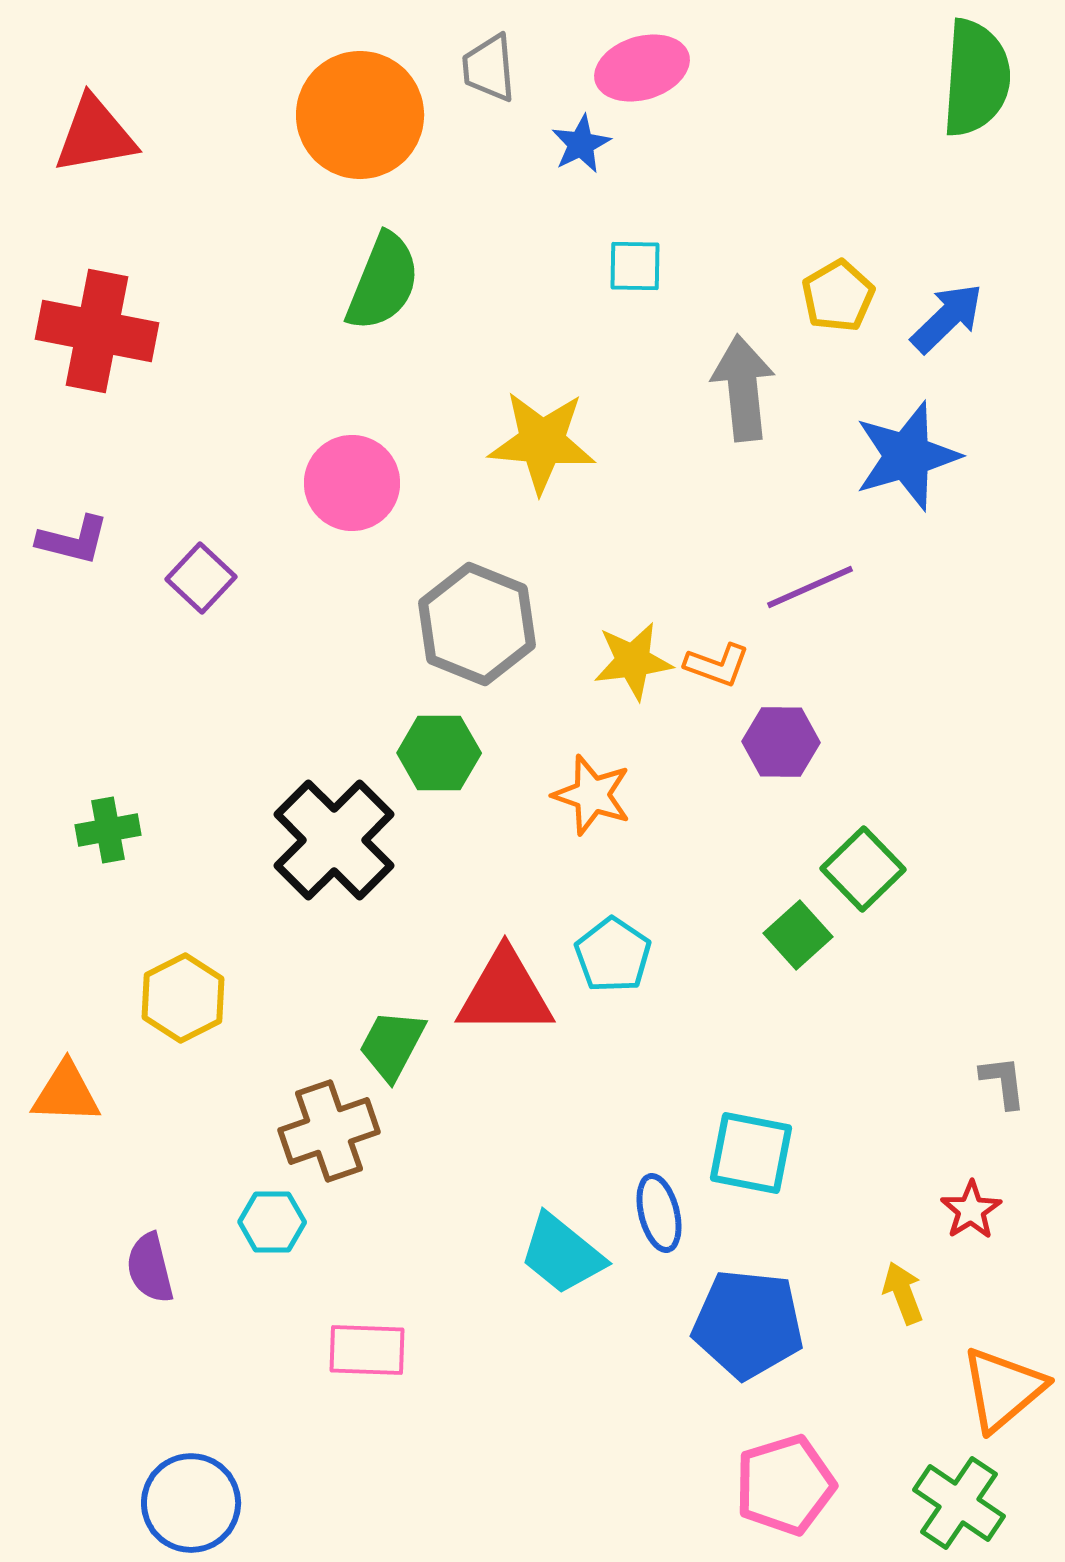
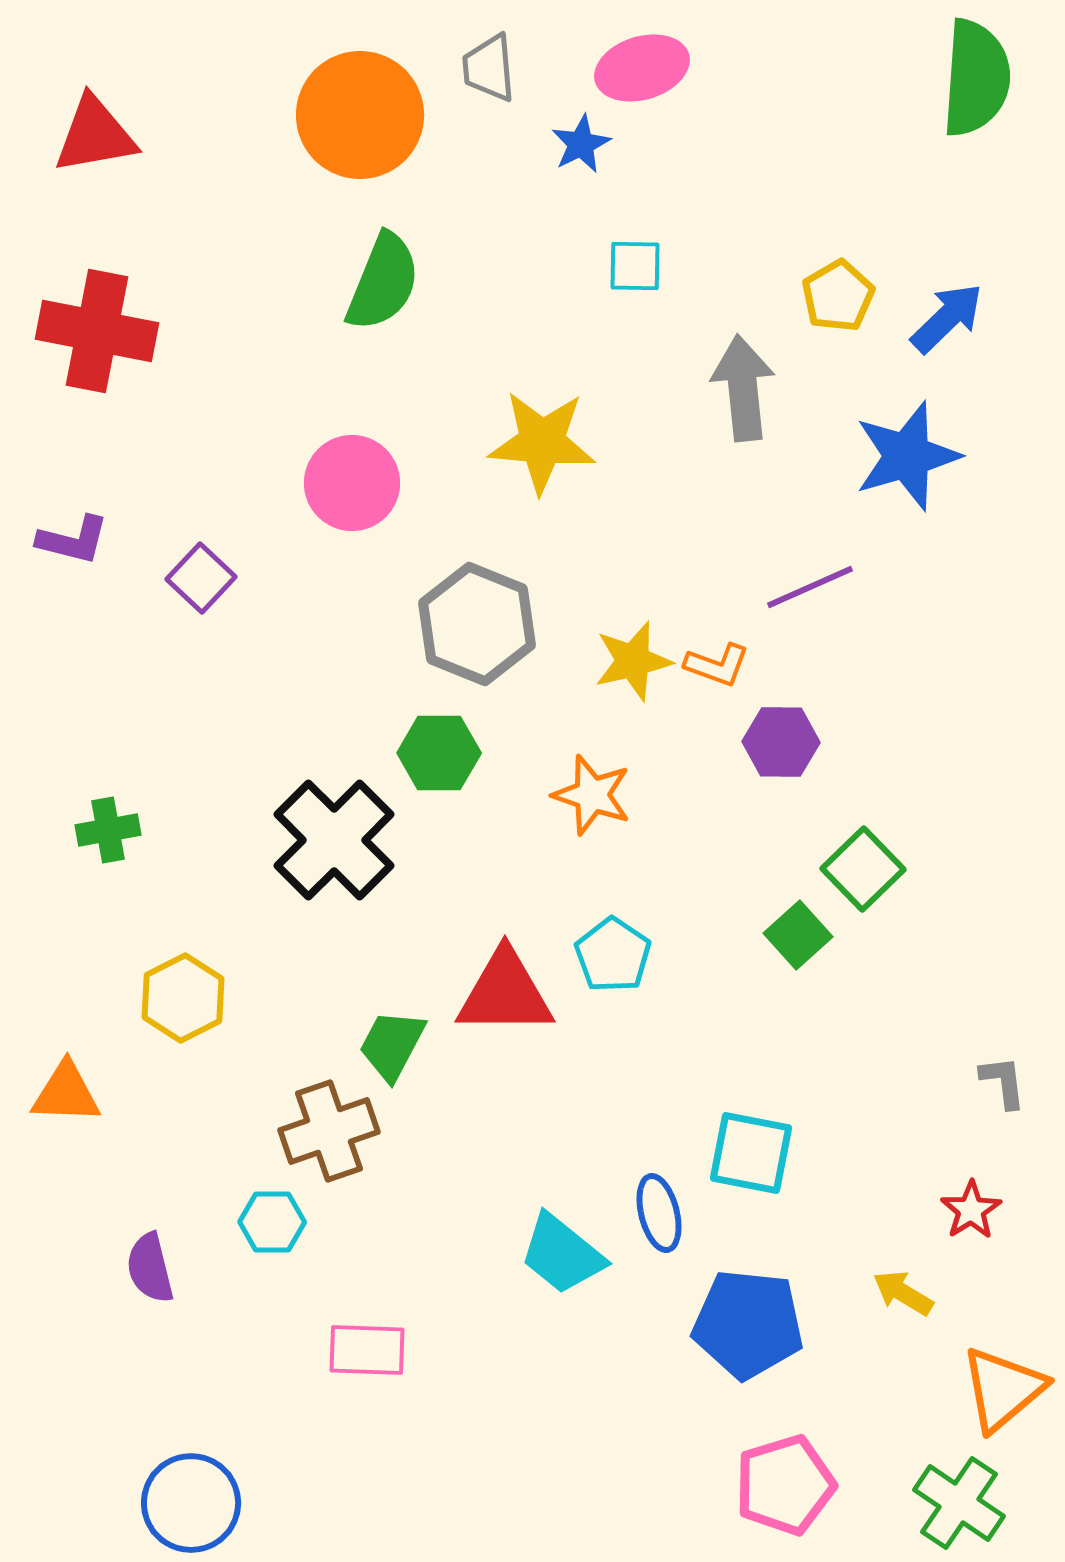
yellow star at (633, 661): rotated 6 degrees counterclockwise
yellow arrow at (903, 1293): rotated 38 degrees counterclockwise
